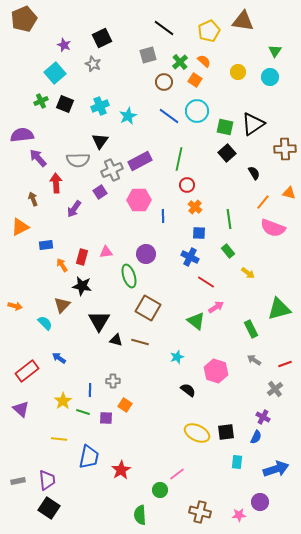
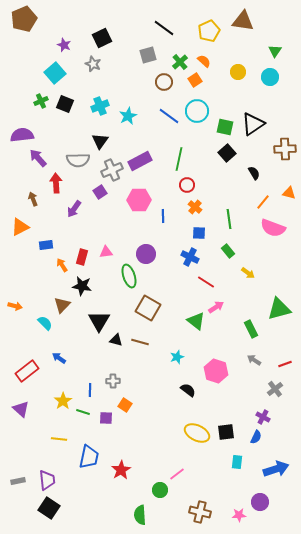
orange square at (195, 80): rotated 24 degrees clockwise
